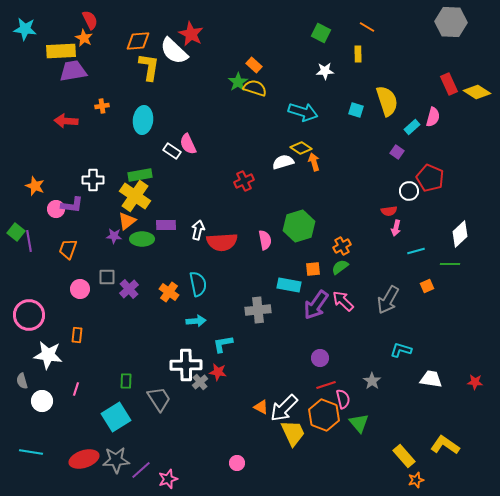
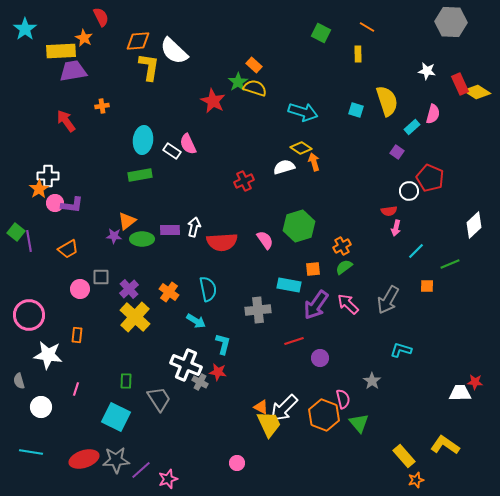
red semicircle at (90, 20): moved 11 px right, 3 px up
cyan star at (25, 29): rotated 30 degrees clockwise
red star at (191, 34): moved 22 px right, 67 px down
white star at (325, 71): moved 102 px right; rotated 12 degrees clockwise
red rectangle at (449, 84): moved 11 px right
pink semicircle at (433, 117): moved 3 px up
cyan ellipse at (143, 120): moved 20 px down
red arrow at (66, 121): rotated 50 degrees clockwise
white semicircle at (283, 162): moved 1 px right, 5 px down
white cross at (93, 180): moved 45 px left, 4 px up
orange star at (35, 186): moved 4 px right, 3 px down; rotated 18 degrees clockwise
yellow cross at (135, 196): moved 121 px down; rotated 8 degrees clockwise
pink circle at (56, 209): moved 1 px left, 6 px up
purple rectangle at (166, 225): moved 4 px right, 5 px down
white arrow at (198, 230): moved 4 px left, 3 px up
white diamond at (460, 234): moved 14 px right, 9 px up
pink semicircle at (265, 240): rotated 24 degrees counterclockwise
orange trapezoid at (68, 249): rotated 140 degrees counterclockwise
cyan line at (416, 251): rotated 30 degrees counterclockwise
green line at (450, 264): rotated 24 degrees counterclockwise
green semicircle at (340, 267): moved 4 px right
gray square at (107, 277): moved 6 px left
cyan semicircle at (198, 284): moved 10 px right, 5 px down
orange square at (427, 286): rotated 24 degrees clockwise
pink arrow at (343, 301): moved 5 px right, 3 px down
cyan arrow at (196, 321): rotated 36 degrees clockwise
cyan L-shape at (223, 344): rotated 115 degrees clockwise
white cross at (186, 365): rotated 24 degrees clockwise
white trapezoid at (431, 379): moved 29 px right, 14 px down; rotated 10 degrees counterclockwise
gray semicircle at (22, 381): moved 3 px left
gray cross at (200, 382): rotated 21 degrees counterclockwise
red line at (326, 385): moved 32 px left, 44 px up
white circle at (42, 401): moved 1 px left, 6 px down
cyan square at (116, 417): rotated 32 degrees counterclockwise
yellow trapezoid at (293, 433): moved 24 px left, 9 px up
